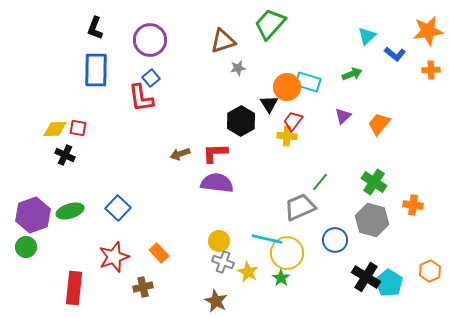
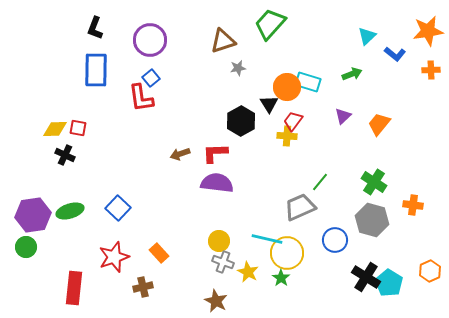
purple hexagon at (33, 215): rotated 12 degrees clockwise
